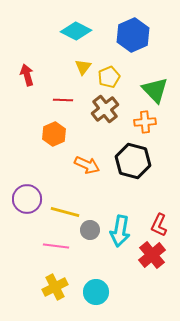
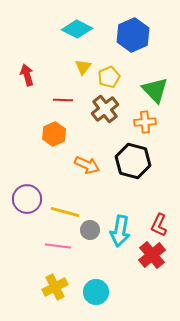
cyan diamond: moved 1 px right, 2 px up
pink line: moved 2 px right
